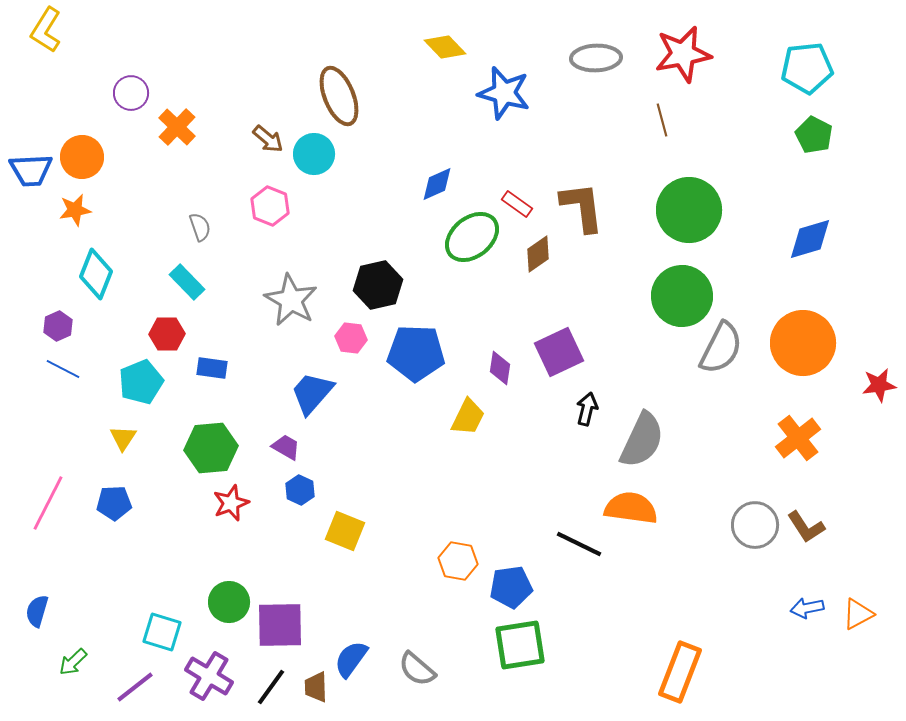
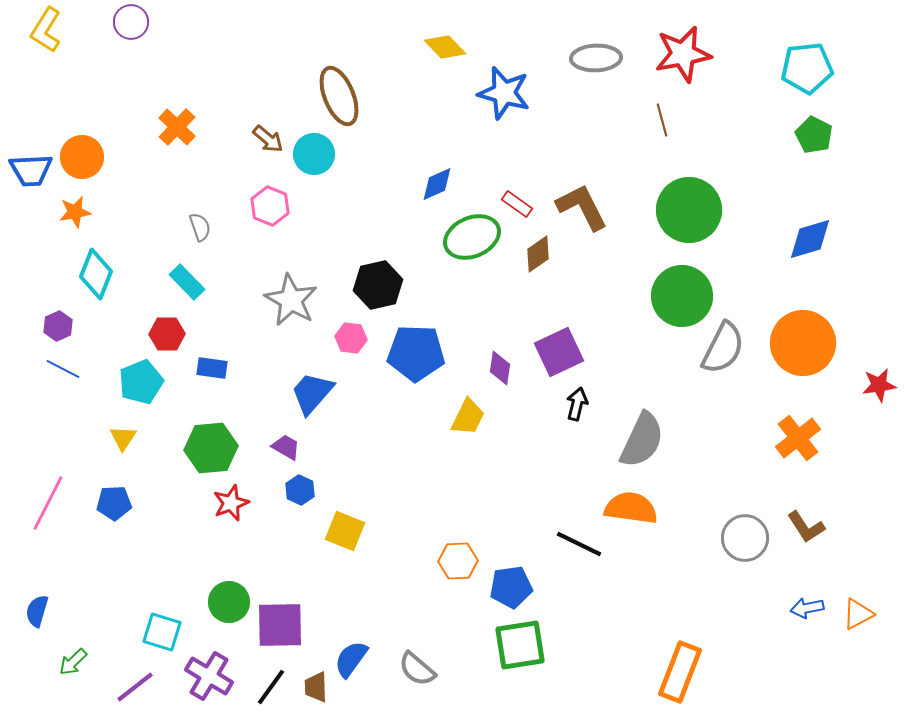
purple circle at (131, 93): moved 71 px up
brown L-shape at (582, 207): rotated 20 degrees counterclockwise
orange star at (75, 210): moved 2 px down
green ellipse at (472, 237): rotated 16 degrees clockwise
gray semicircle at (721, 348): moved 2 px right
black arrow at (587, 409): moved 10 px left, 5 px up
gray circle at (755, 525): moved 10 px left, 13 px down
orange hexagon at (458, 561): rotated 12 degrees counterclockwise
